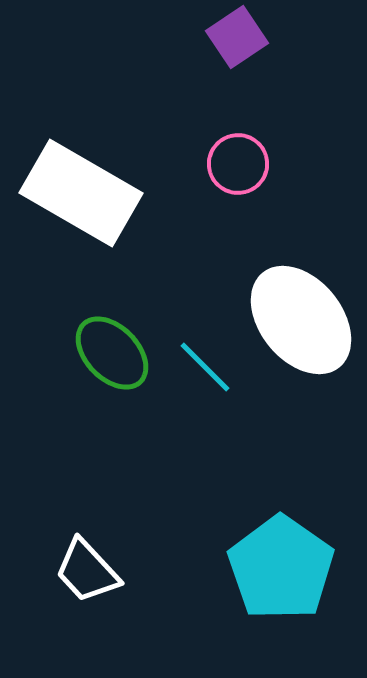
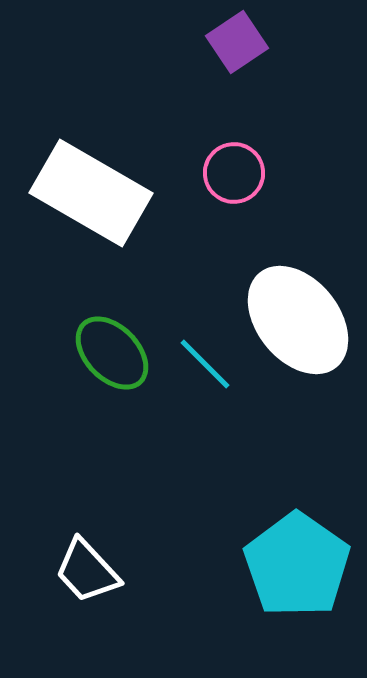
purple square: moved 5 px down
pink circle: moved 4 px left, 9 px down
white rectangle: moved 10 px right
white ellipse: moved 3 px left
cyan line: moved 3 px up
cyan pentagon: moved 16 px right, 3 px up
